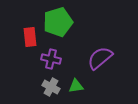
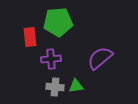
green pentagon: rotated 12 degrees clockwise
purple cross: rotated 18 degrees counterclockwise
gray cross: moved 4 px right; rotated 24 degrees counterclockwise
